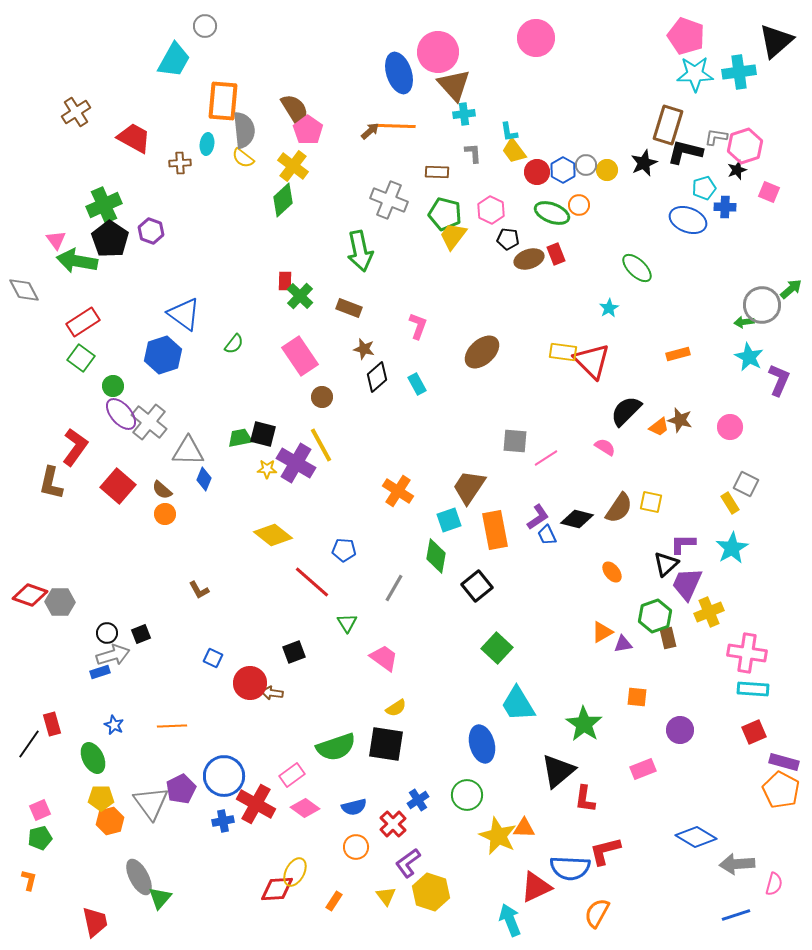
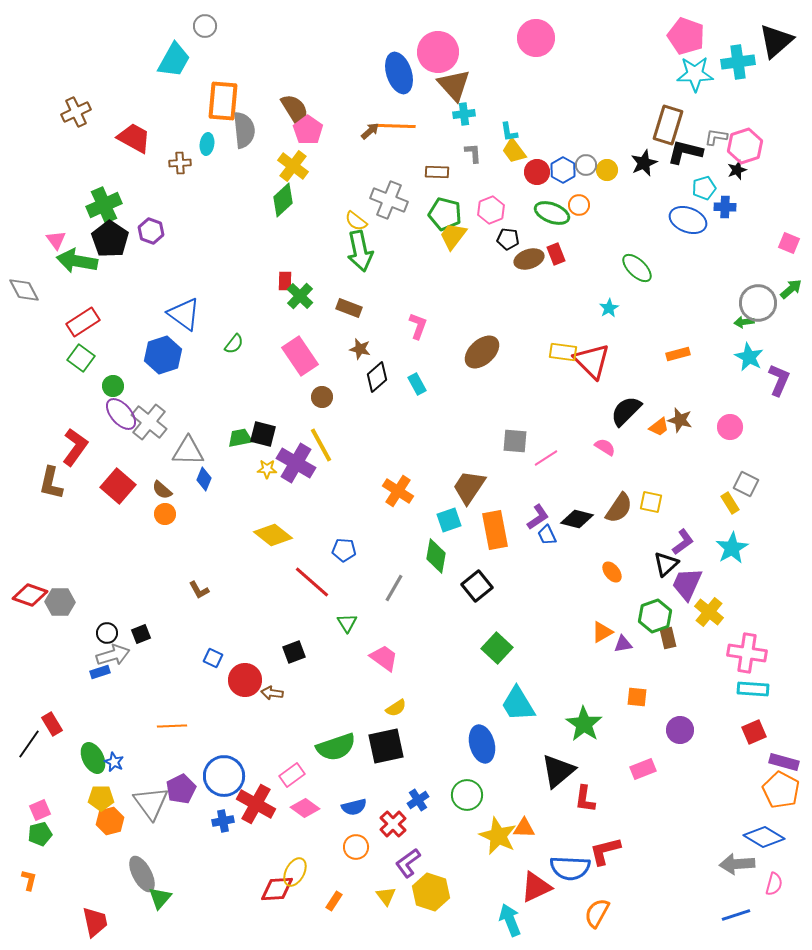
cyan cross at (739, 72): moved 1 px left, 10 px up
brown cross at (76, 112): rotated 8 degrees clockwise
yellow semicircle at (243, 158): moved 113 px right, 63 px down
pink square at (769, 192): moved 20 px right, 51 px down
pink hexagon at (491, 210): rotated 12 degrees clockwise
gray circle at (762, 305): moved 4 px left, 2 px up
brown star at (364, 349): moved 4 px left
purple L-shape at (683, 544): moved 2 px up; rotated 144 degrees clockwise
yellow cross at (709, 612): rotated 28 degrees counterclockwise
red circle at (250, 683): moved 5 px left, 3 px up
red rectangle at (52, 724): rotated 15 degrees counterclockwise
blue star at (114, 725): moved 37 px down
black square at (386, 744): moved 2 px down; rotated 21 degrees counterclockwise
blue diamond at (696, 837): moved 68 px right
green pentagon at (40, 838): moved 4 px up
gray ellipse at (139, 877): moved 3 px right, 3 px up
